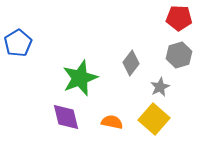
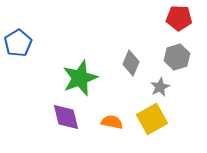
gray hexagon: moved 2 px left, 2 px down
gray diamond: rotated 15 degrees counterclockwise
yellow square: moved 2 px left; rotated 20 degrees clockwise
